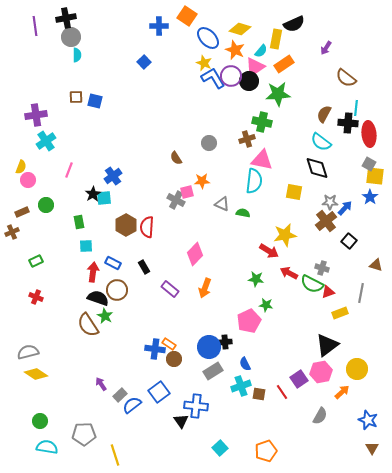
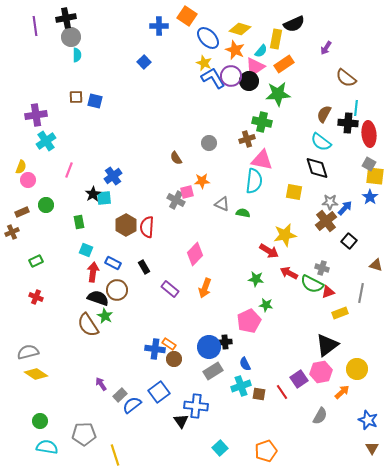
cyan square at (86, 246): moved 4 px down; rotated 24 degrees clockwise
